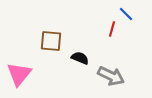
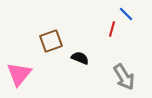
brown square: rotated 25 degrees counterclockwise
gray arrow: moved 13 px right, 1 px down; rotated 32 degrees clockwise
